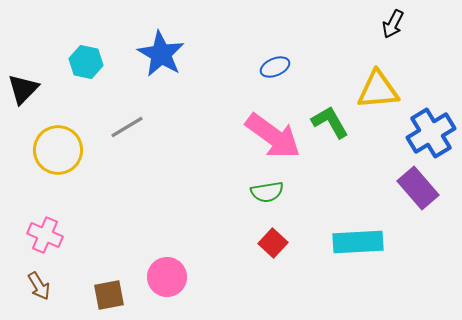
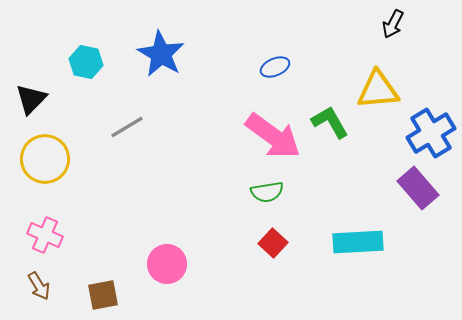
black triangle: moved 8 px right, 10 px down
yellow circle: moved 13 px left, 9 px down
pink circle: moved 13 px up
brown square: moved 6 px left
